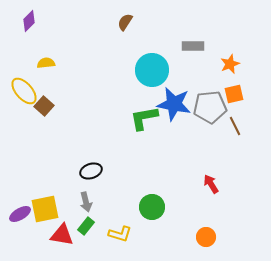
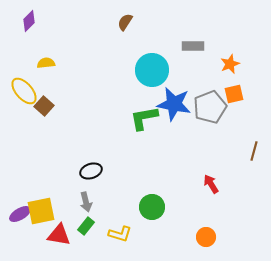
gray pentagon: rotated 16 degrees counterclockwise
brown line: moved 19 px right, 25 px down; rotated 42 degrees clockwise
yellow square: moved 4 px left, 2 px down
red triangle: moved 3 px left
